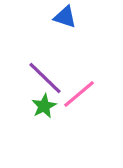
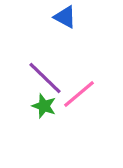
blue triangle: rotated 10 degrees clockwise
green star: rotated 25 degrees counterclockwise
